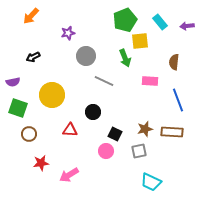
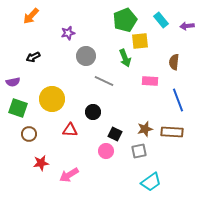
cyan rectangle: moved 1 px right, 2 px up
yellow circle: moved 4 px down
cyan trapezoid: rotated 60 degrees counterclockwise
